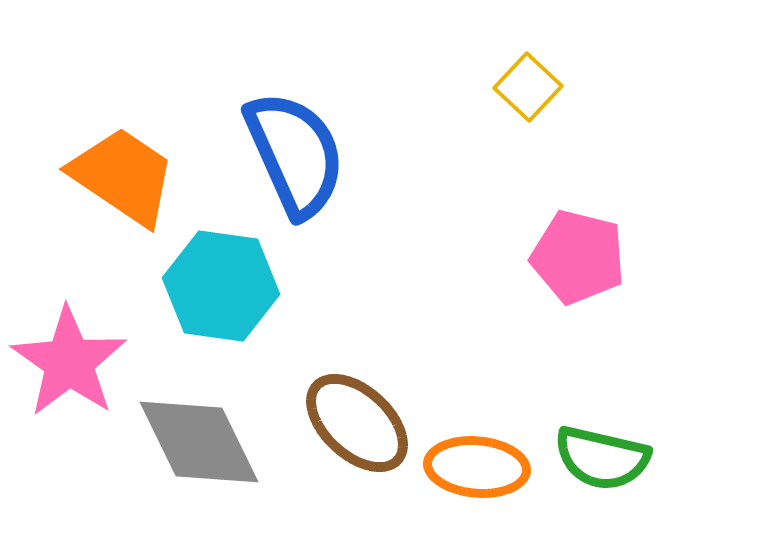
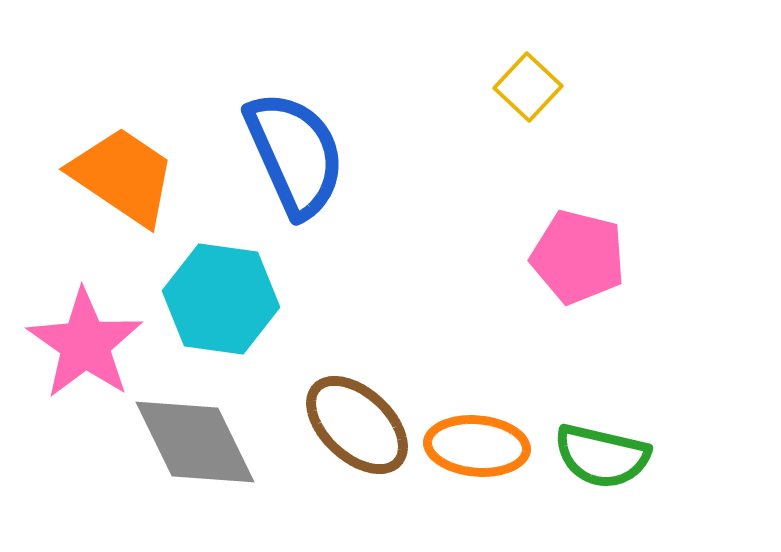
cyan hexagon: moved 13 px down
pink star: moved 16 px right, 18 px up
brown ellipse: moved 2 px down
gray diamond: moved 4 px left
green semicircle: moved 2 px up
orange ellipse: moved 21 px up
